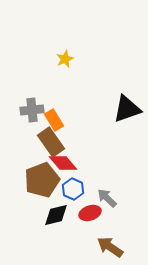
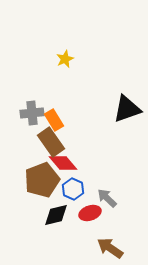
gray cross: moved 3 px down
brown arrow: moved 1 px down
